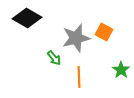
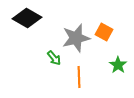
green star: moved 3 px left, 5 px up
